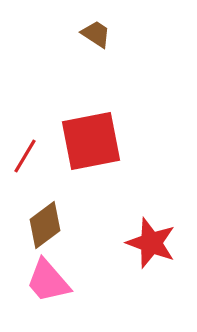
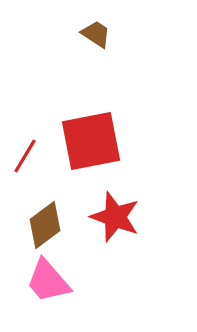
red star: moved 36 px left, 26 px up
